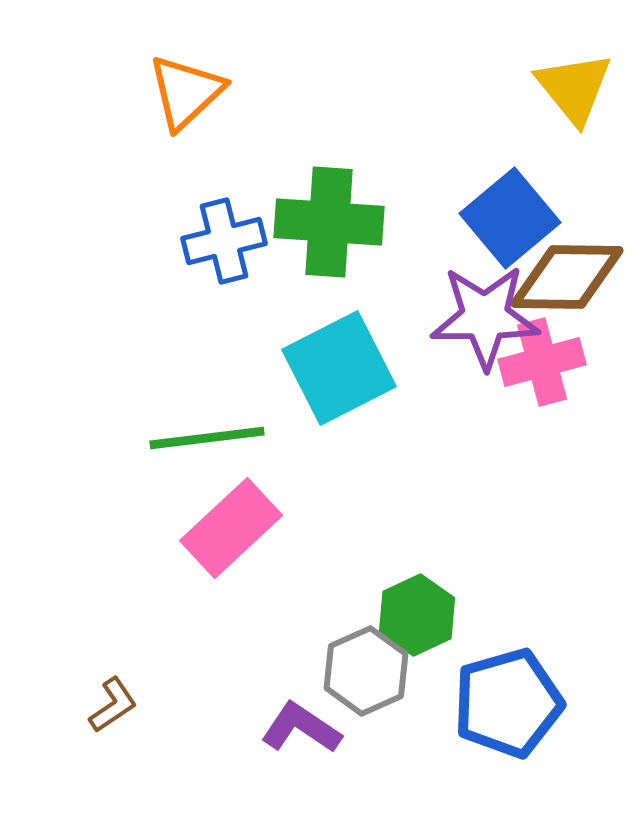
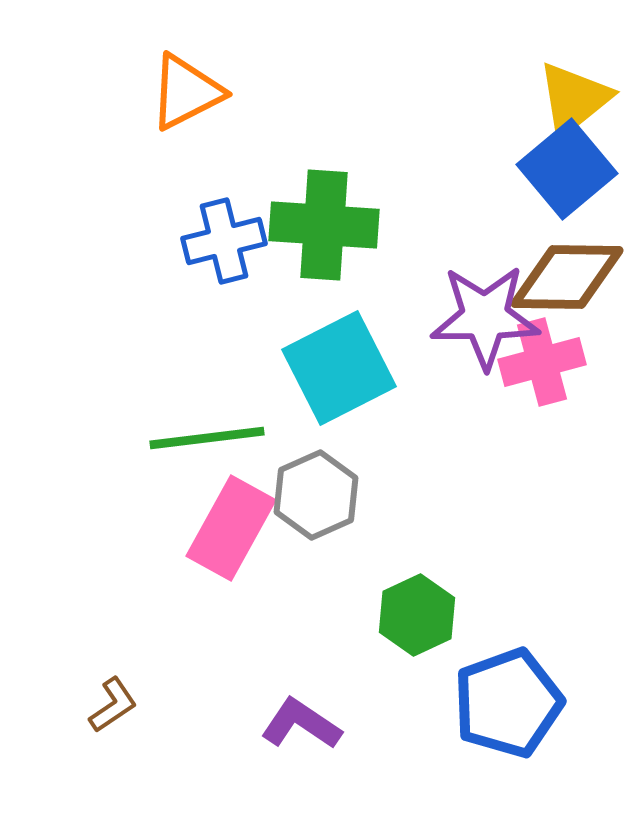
yellow triangle: moved 11 px down; rotated 30 degrees clockwise
orange triangle: rotated 16 degrees clockwise
blue square: moved 57 px right, 49 px up
green cross: moved 5 px left, 3 px down
pink rectangle: rotated 18 degrees counterclockwise
gray hexagon: moved 50 px left, 176 px up
blue pentagon: rotated 4 degrees counterclockwise
purple L-shape: moved 4 px up
